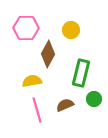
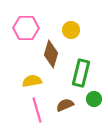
brown diamond: moved 3 px right; rotated 12 degrees counterclockwise
